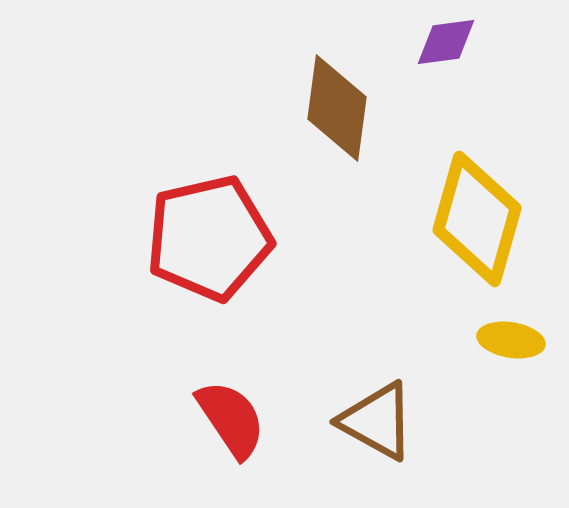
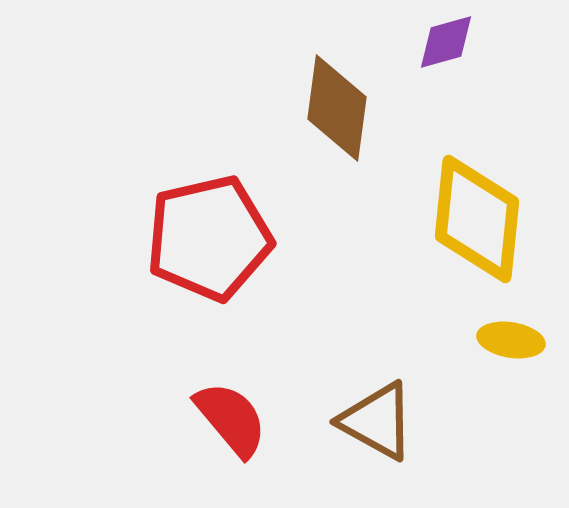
purple diamond: rotated 8 degrees counterclockwise
yellow diamond: rotated 10 degrees counterclockwise
red semicircle: rotated 6 degrees counterclockwise
